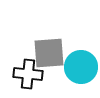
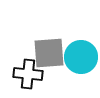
cyan circle: moved 10 px up
